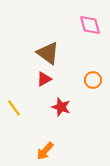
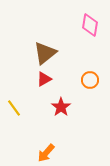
pink diamond: rotated 25 degrees clockwise
brown triangle: moved 3 px left; rotated 45 degrees clockwise
orange circle: moved 3 px left
red star: rotated 18 degrees clockwise
orange arrow: moved 1 px right, 2 px down
